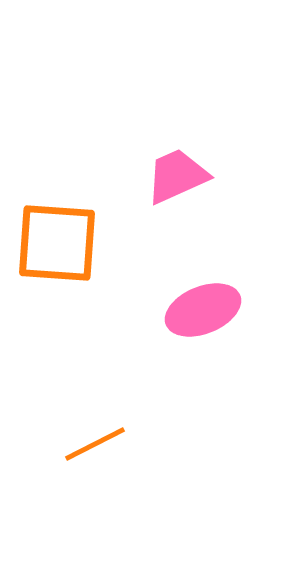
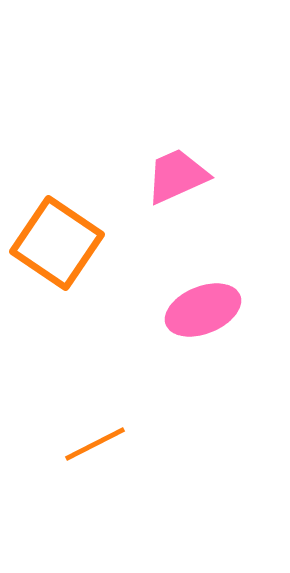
orange square: rotated 30 degrees clockwise
